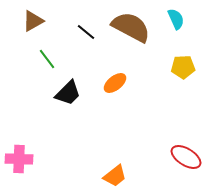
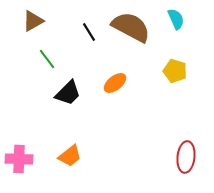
black line: moved 3 px right; rotated 18 degrees clockwise
yellow pentagon: moved 8 px left, 4 px down; rotated 20 degrees clockwise
red ellipse: rotated 64 degrees clockwise
orange trapezoid: moved 45 px left, 20 px up
